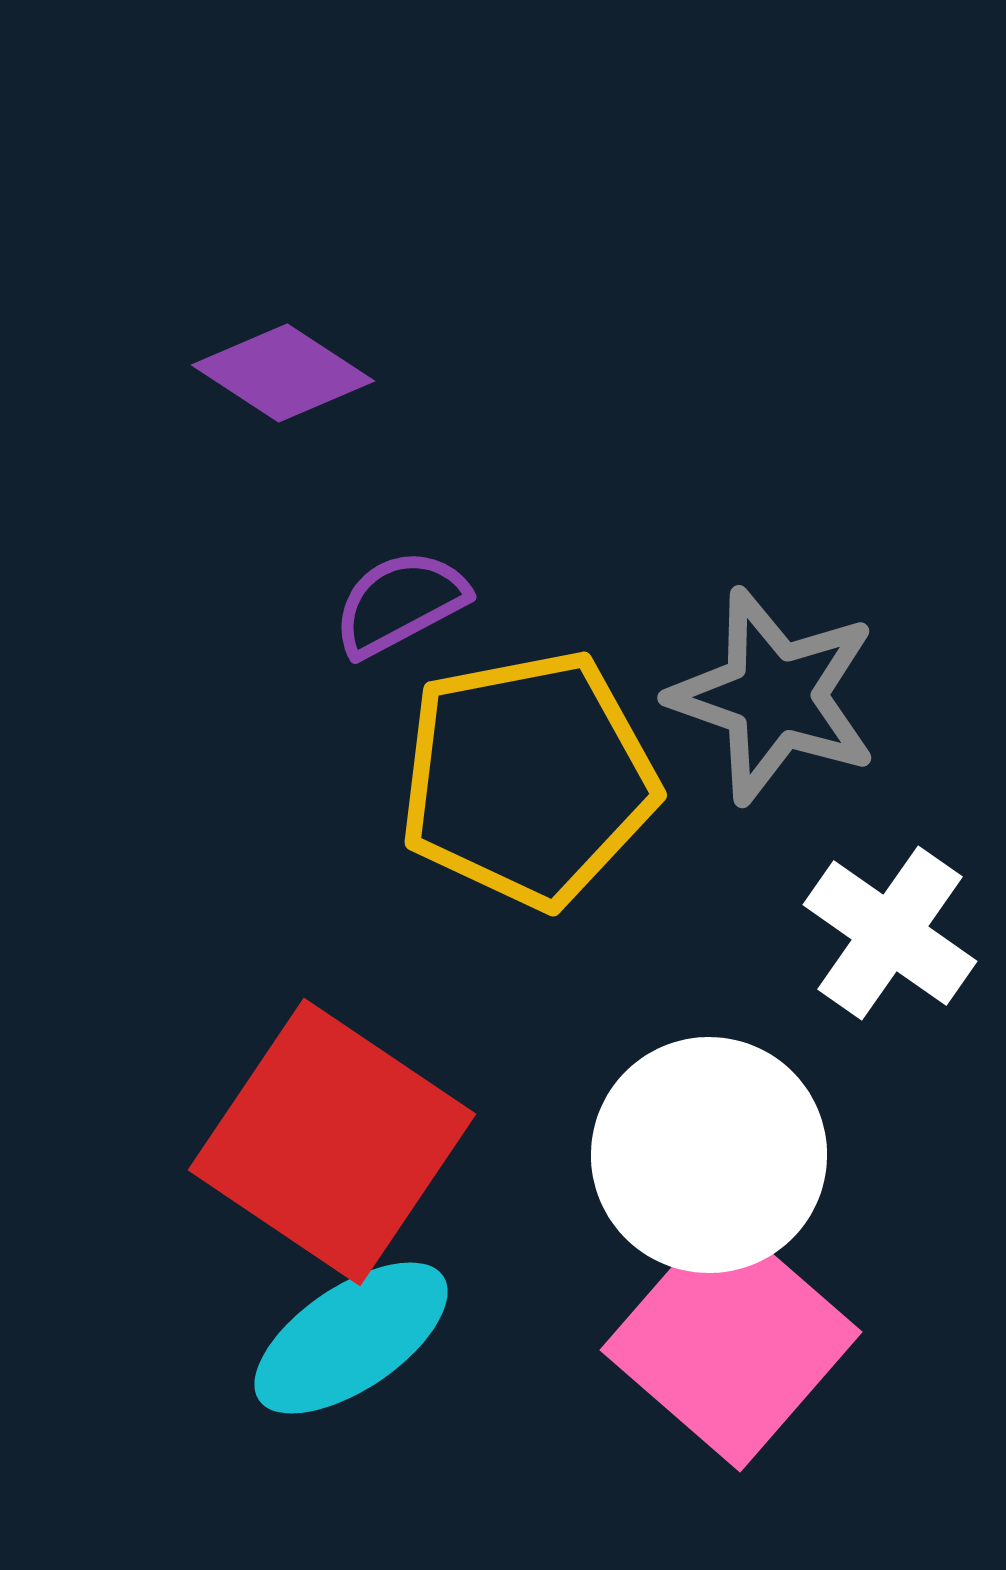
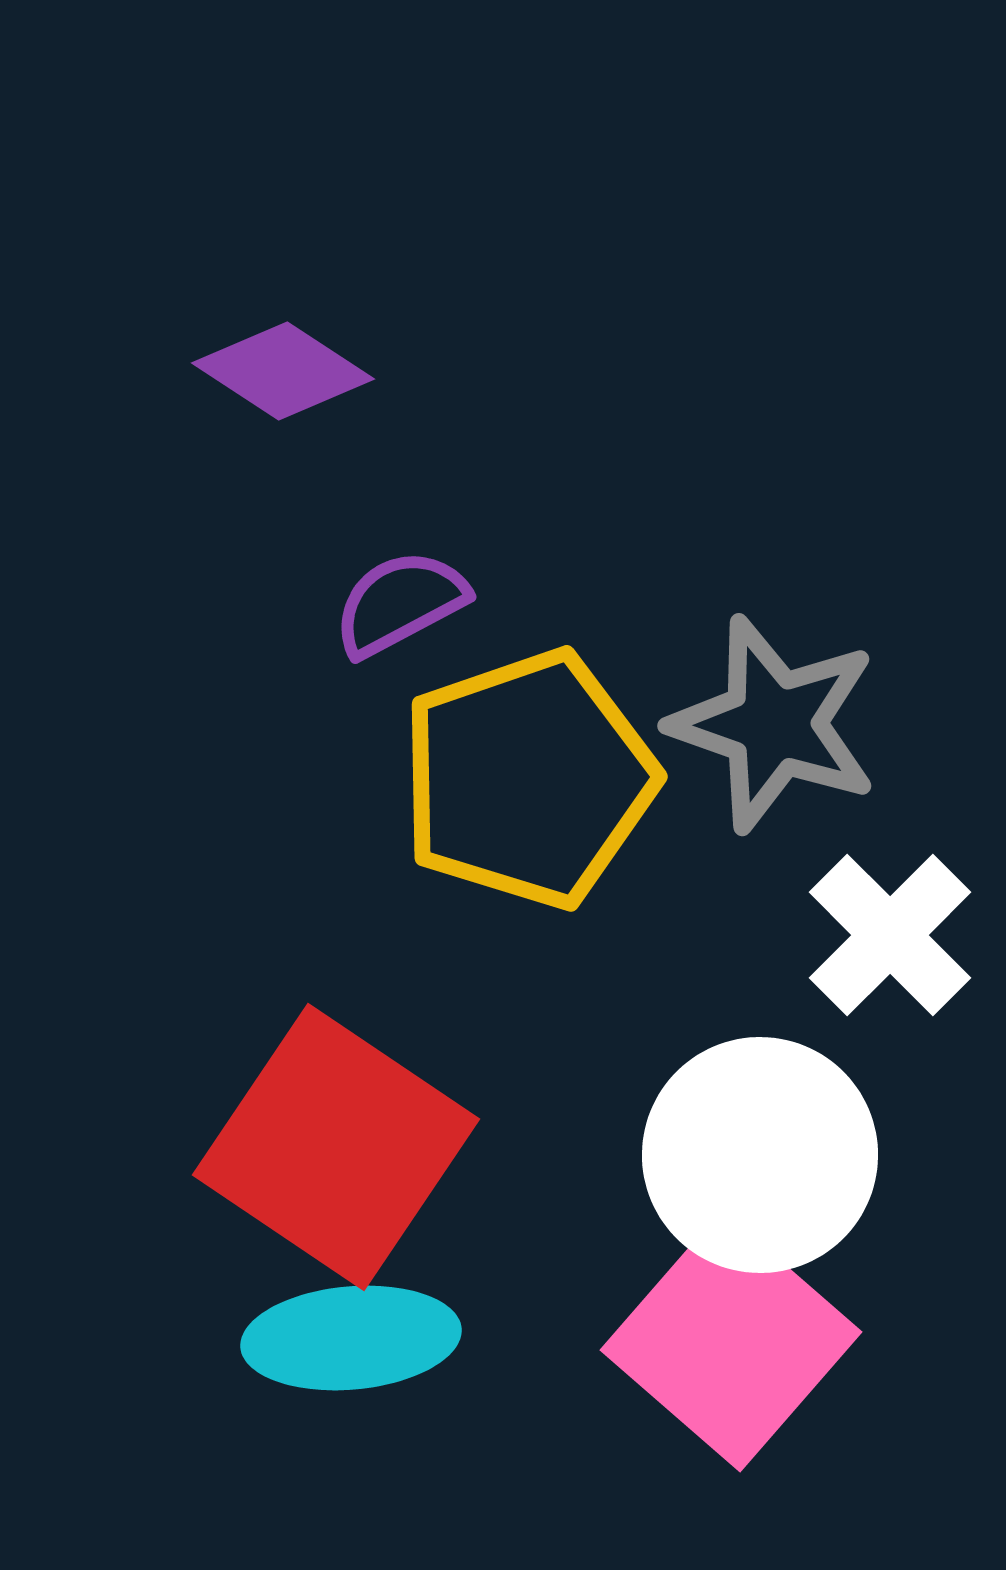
purple diamond: moved 2 px up
gray star: moved 28 px down
yellow pentagon: rotated 8 degrees counterclockwise
white cross: moved 2 px down; rotated 10 degrees clockwise
red square: moved 4 px right, 5 px down
white circle: moved 51 px right
cyan ellipse: rotated 29 degrees clockwise
